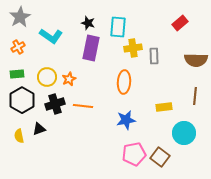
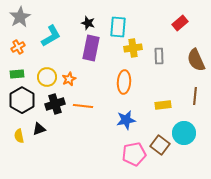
cyan L-shape: rotated 65 degrees counterclockwise
gray rectangle: moved 5 px right
brown semicircle: rotated 65 degrees clockwise
yellow rectangle: moved 1 px left, 2 px up
brown square: moved 12 px up
